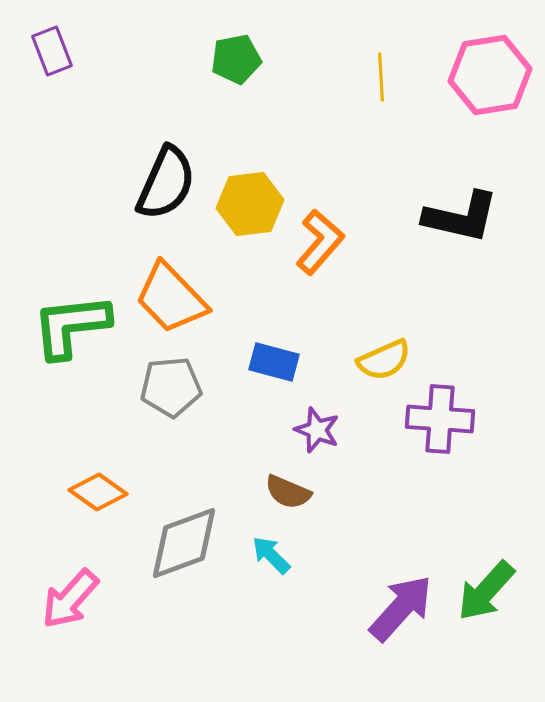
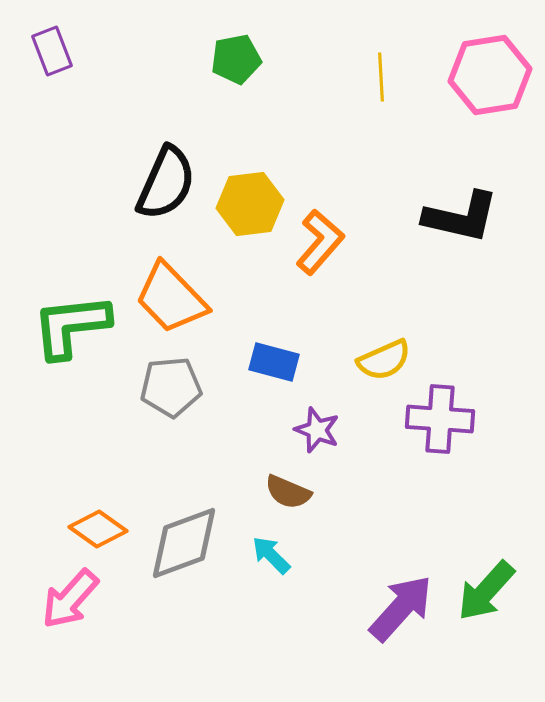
orange diamond: moved 37 px down
